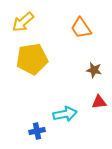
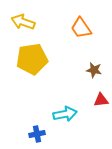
yellow arrow: rotated 60 degrees clockwise
red triangle: moved 2 px right, 2 px up
blue cross: moved 3 px down
